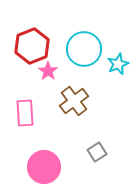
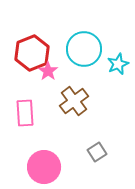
red hexagon: moved 7 px down
